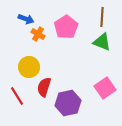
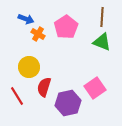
pink square: moved 10 px left
